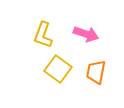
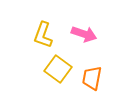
pink arrow: moved 2 px left
orange trapezoid: moved 4 px left, 6 px down
